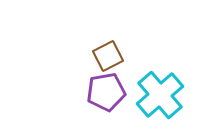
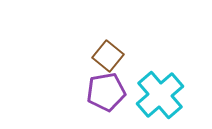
brown square: rotated 24 degrees counterclockwise
